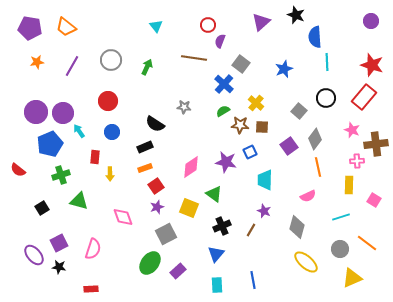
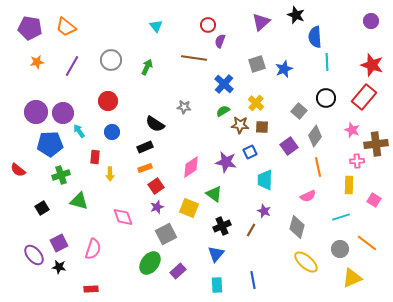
gray square at (241, 64): moved 16 px right; rotated 36 degrees clockwise
gray diamond at (315, 139): moved 3 px up
blue pentagon at (50, 144): rotated 20 degrees clockwise
